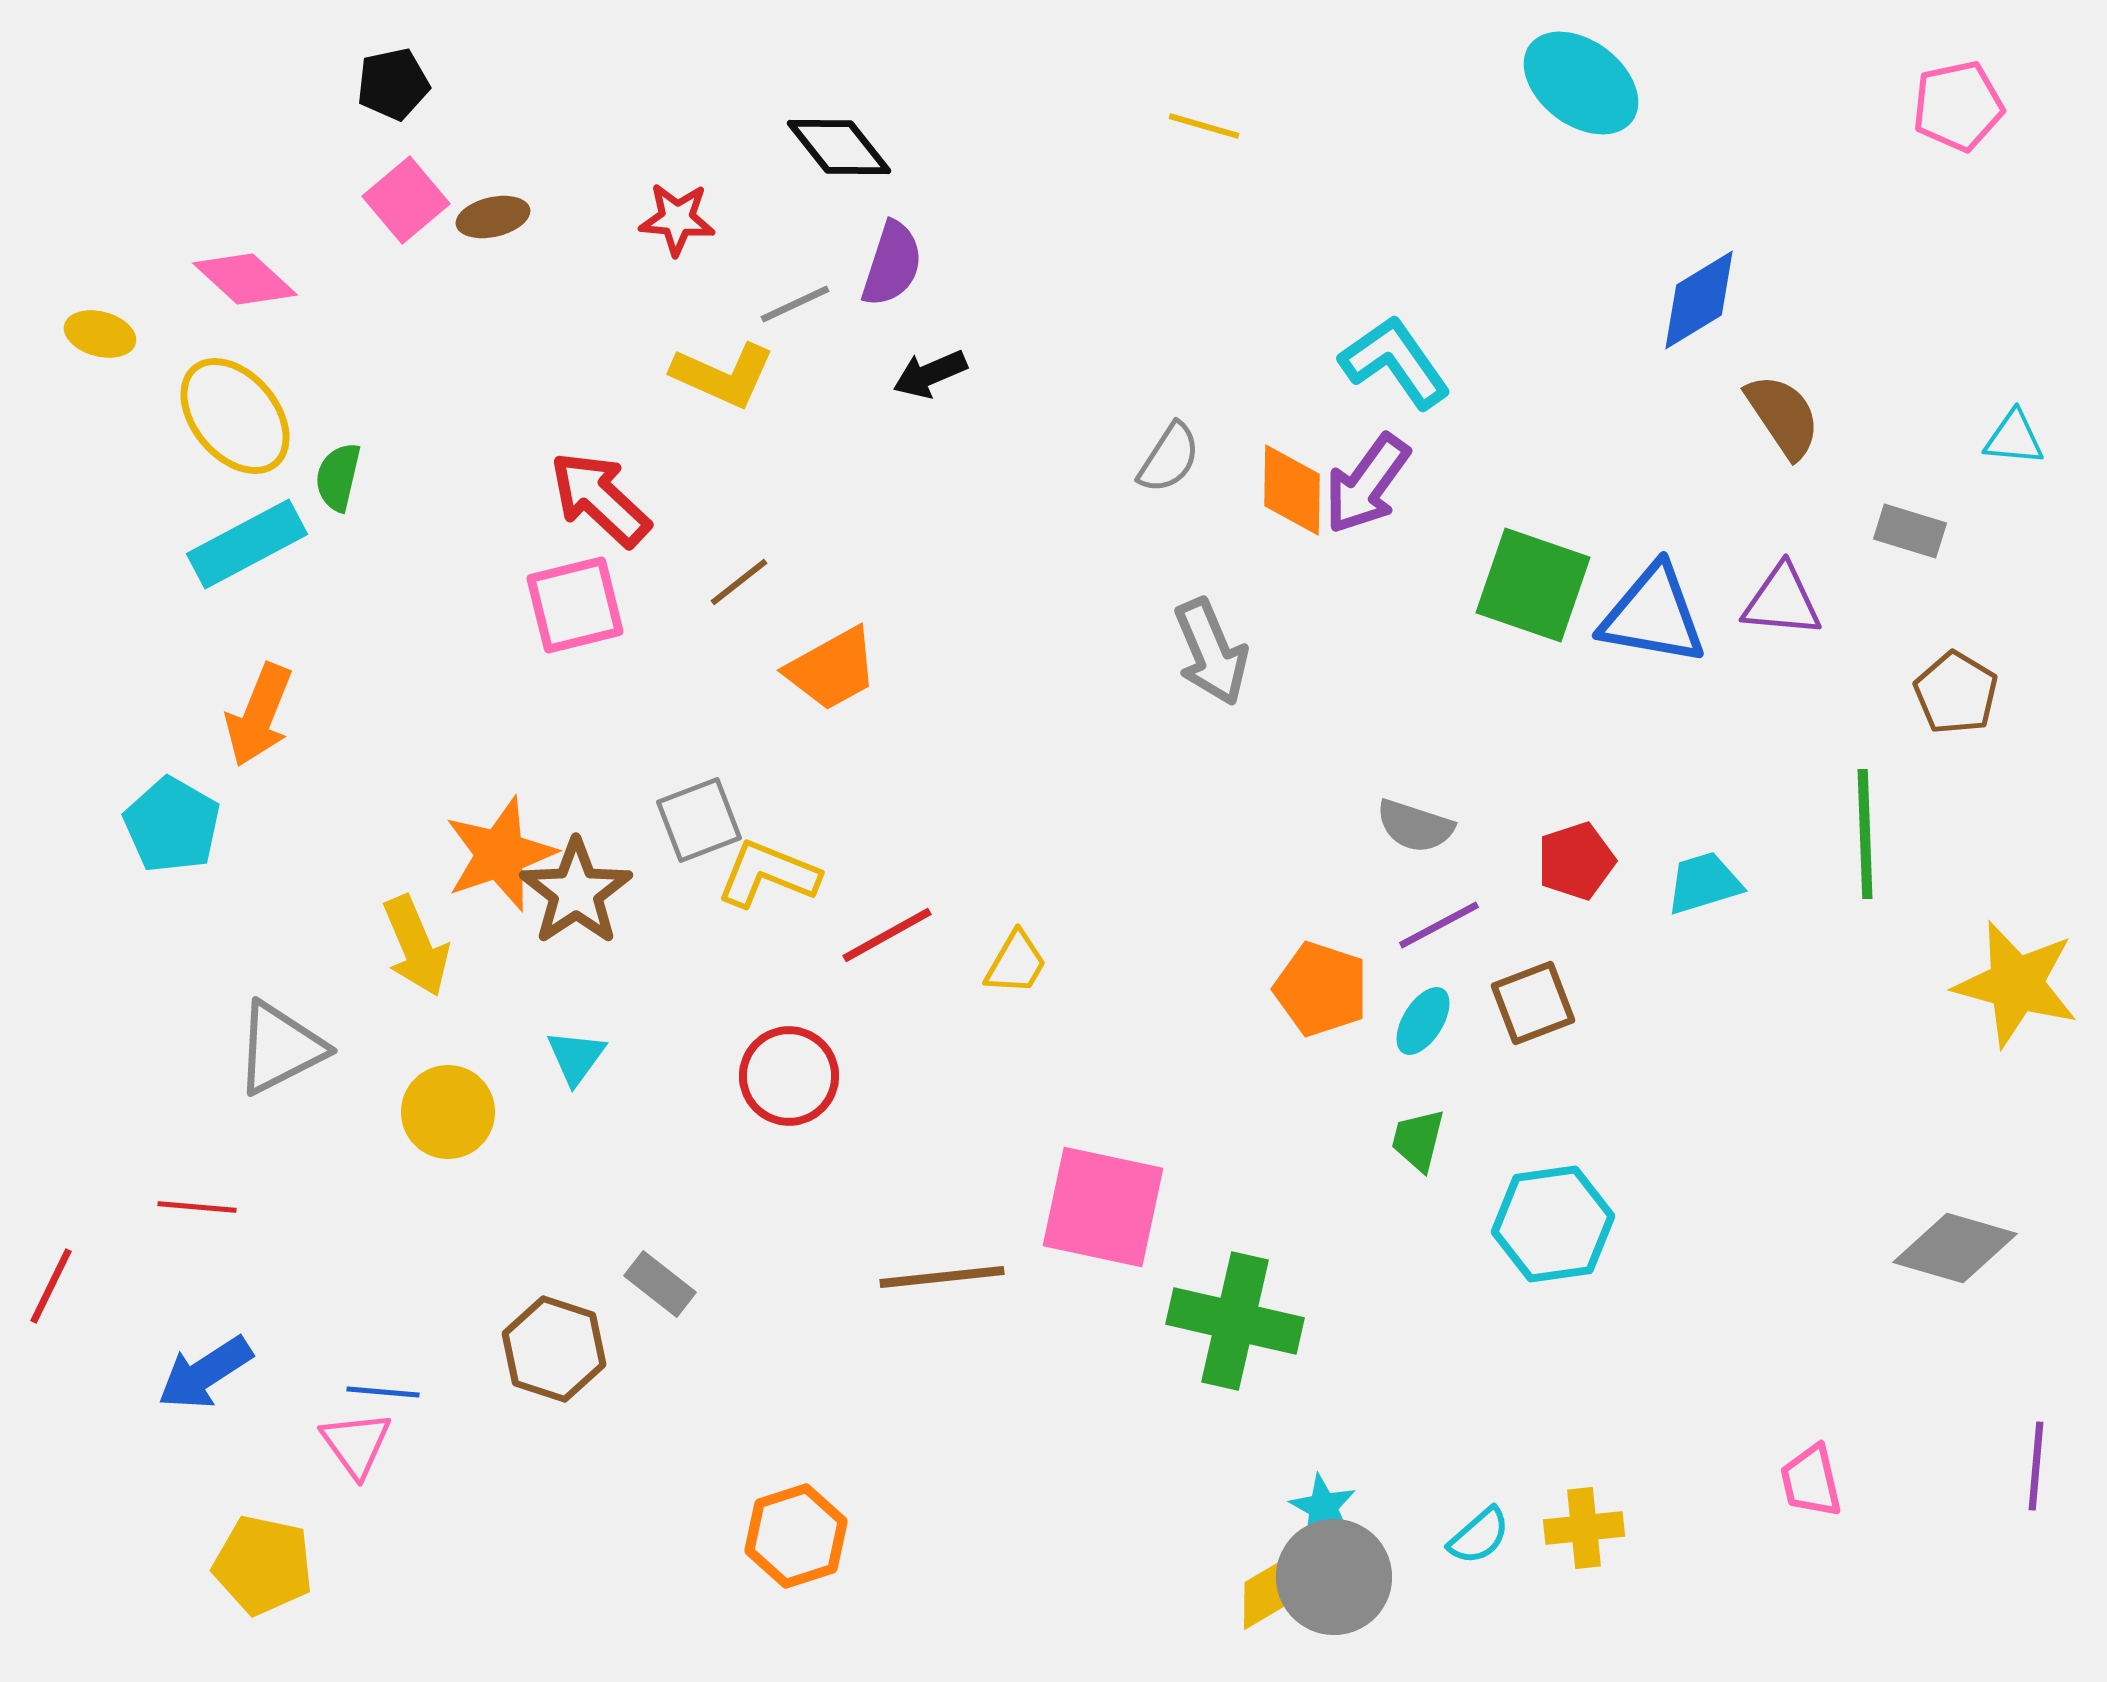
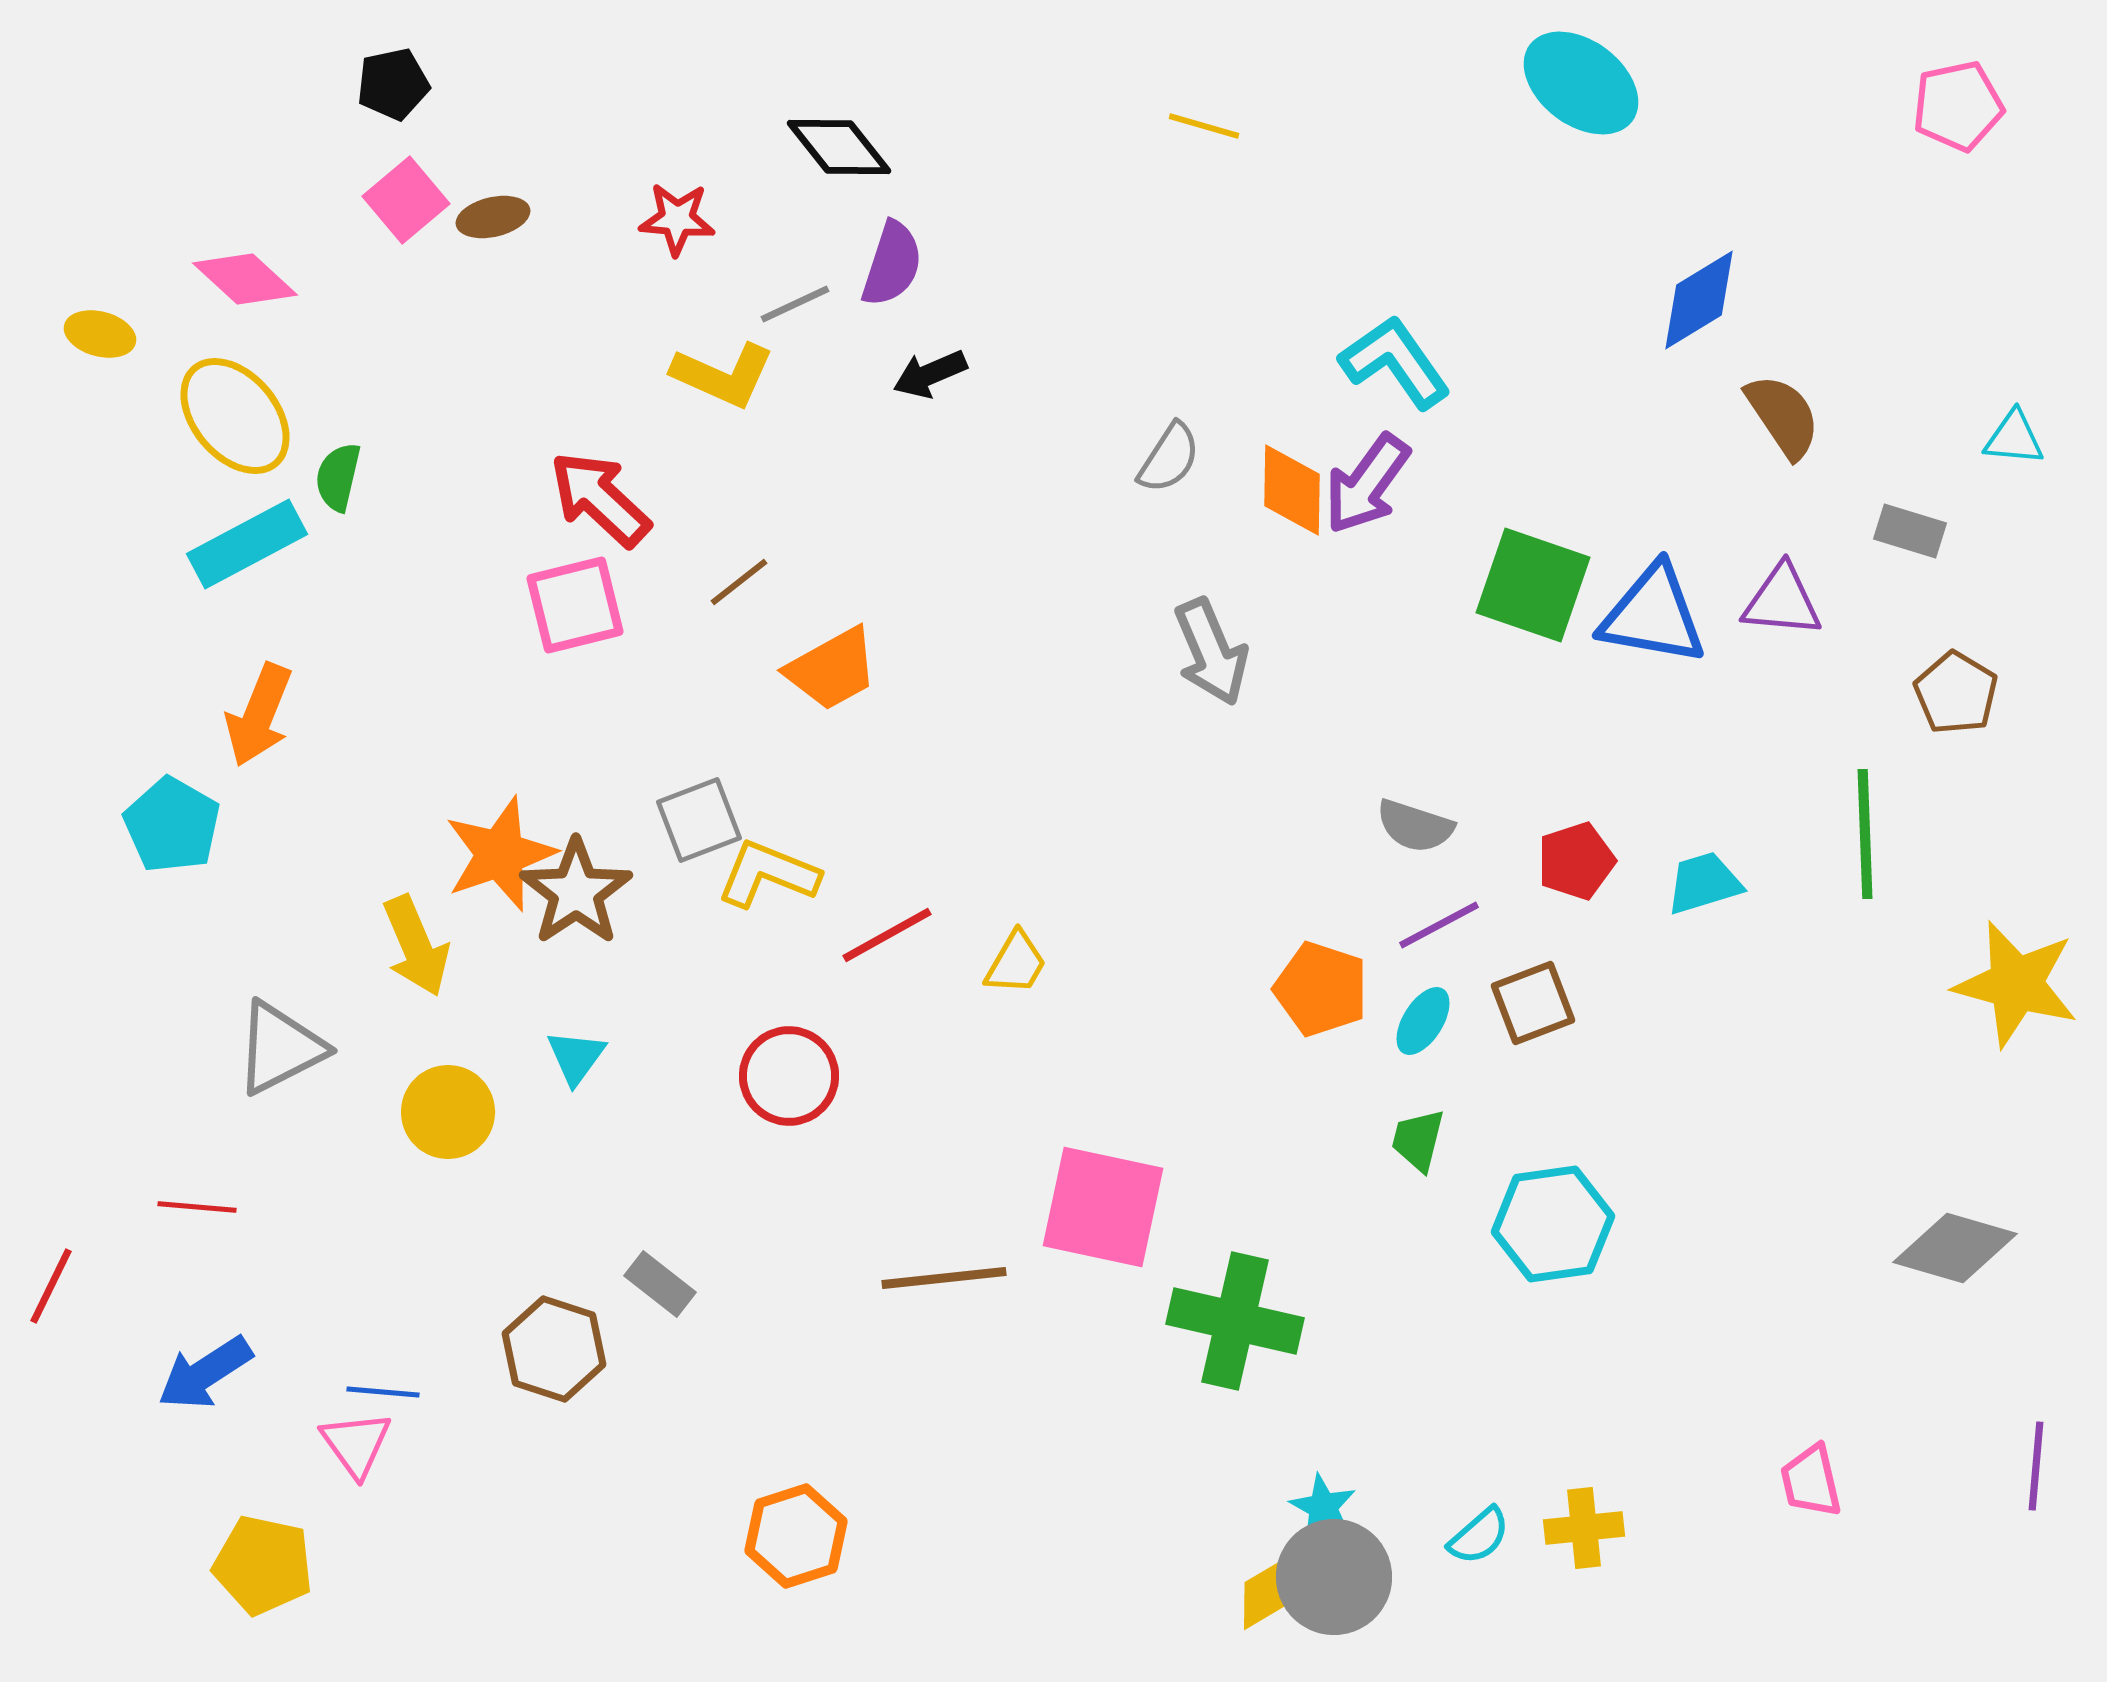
brown line at (942, 1277): moved 2 px right, 1 px down
